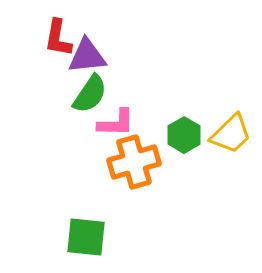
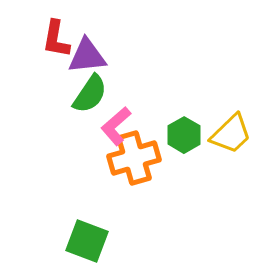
red L-shape: moved 2 px left, 1 px down
pink L-shape: moved 3 px down; rotated 138 degrees clockwise
orange cross: moved 4 px up
green square: moved 1 px right, 4 px down; rotated 15 degrees clockwise
